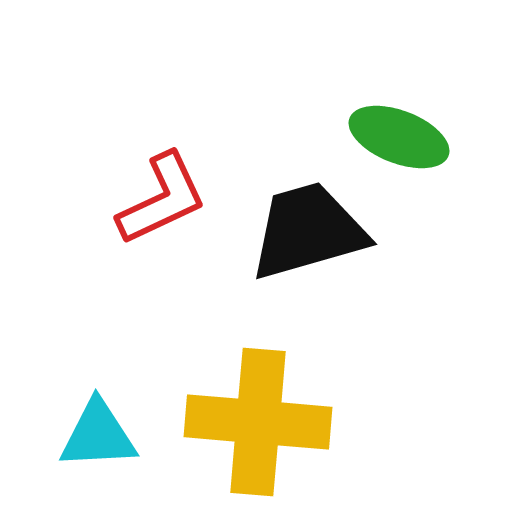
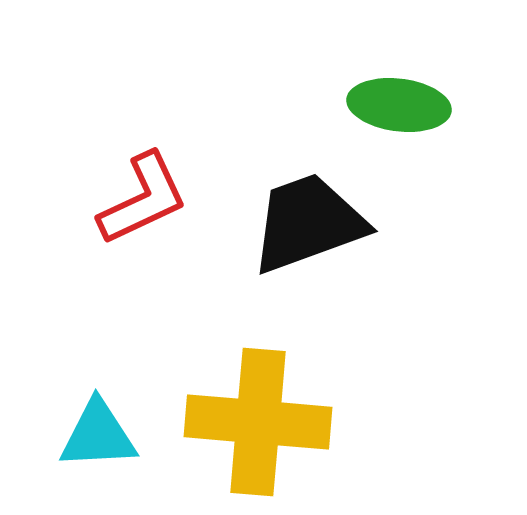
green ellipse: moved 32 px up; rotated 14 degrees counterclockwise
red L-shape: moved 19 px left
black trapezoid: moved 8 px up; rotated 4 degrees counterclockwise
